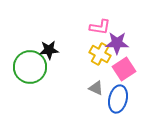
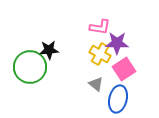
gray triangle: moved 4 px up; rotated 14 degrees clockwise
